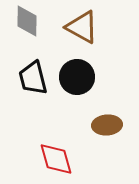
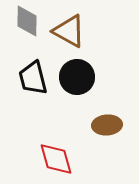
brown triangle: moved 13 px left, 4 px down
